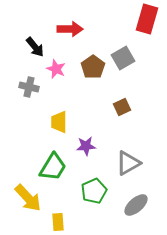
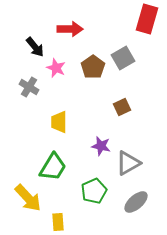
pink star: moved 1 px up
gray cross: rotated 18 degrees clockwise
purple star: moved 15 px right; rotated 18 degrees clockwise
gray ellipse: moved 3 px up
